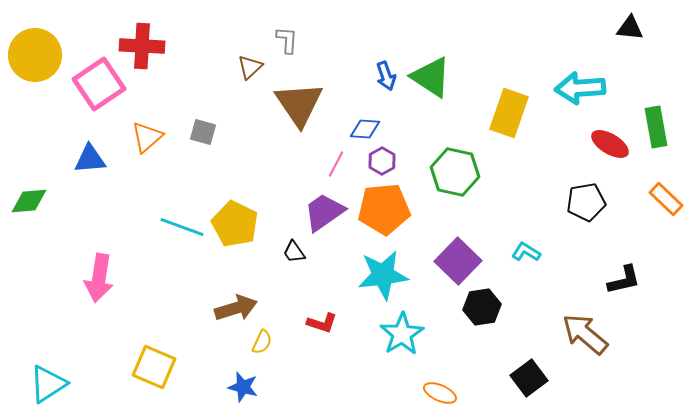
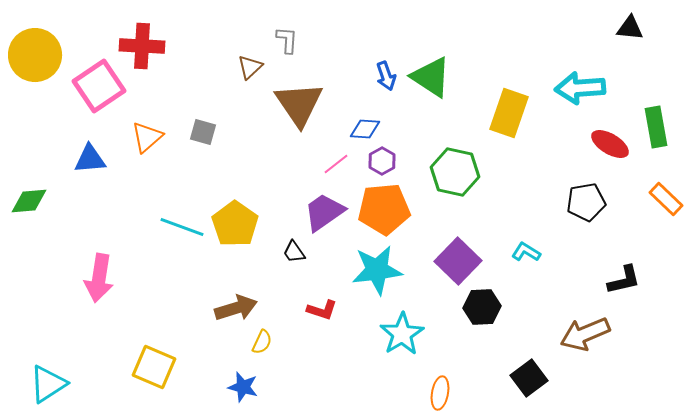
pink square at (99, 84): moved 2 px down
pink line at (336, 164): rotated 24 degrees clockwise
yellow pentagon at (235, 224): rotated 9 degrees clockwise
cyan star at (383, 275): moved 6 px left, 5 px up
black hexagon at (482, 307): rotated 6 degrees clockwise
red L-shape at (322, 323): moved 13 px up
brown arrow at (585, 334): rotated 63 degrees counterclockwise
orange ellipse at (440, 393): rotated 76 degrees clockwise
